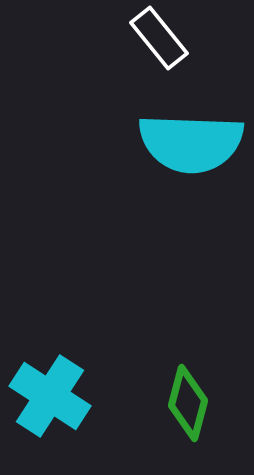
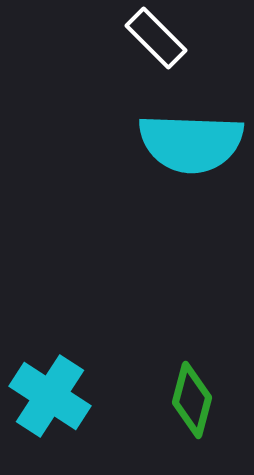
white rectangle: moved 3 px left; rotated 6 degrees counterclockwise
green diamond: moved 4 px right, 3 px up
